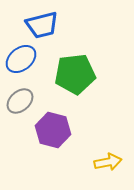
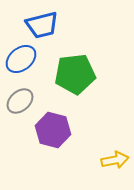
yellow arrow: moved 7 px right, 2 px up
